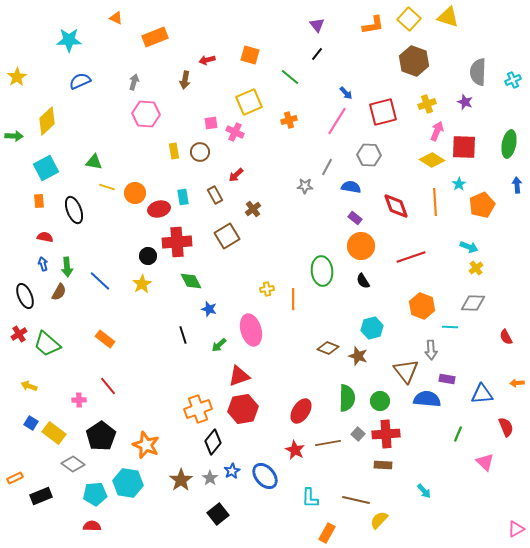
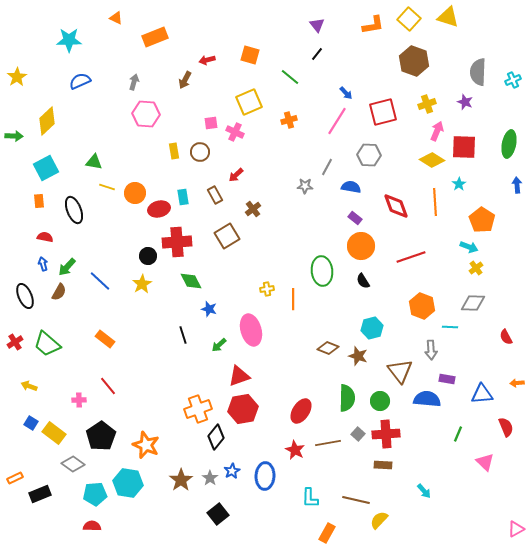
brown arrow at (185, 80): rotated 18 degrees clockwise
orange pentagon at (482, 205): moved 15 px down; rotated 15 degrees counterclockwise
green arrow at (67, 267): rotated 48 degrees clockwise
red cross at (19, 334): moved 4 px left, 8 px down
brown triangle at (406, 371): moved 6 px left
black diamond at (213, 442): moved 3 px right, 5 px up
blue ellipse at (265, 476): rotated 44 degrees clockwise
black rectangle at (41, 496): moved 1 px left, 2 px up
